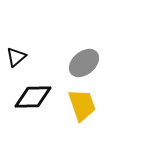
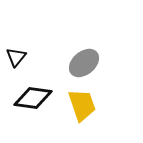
black triangle: rotated 10 degrees counterclockwise
black diamond: moved 1 px down; rotated 9 degrees clockwise
